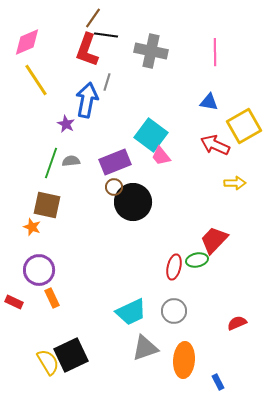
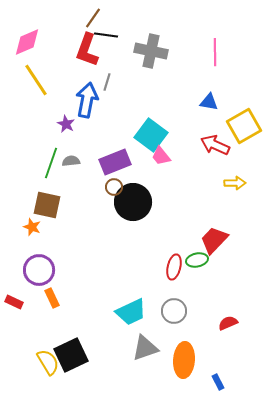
red semicircle: moved 9 px left
